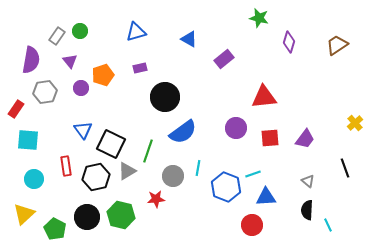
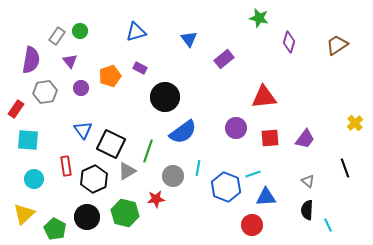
blue triangle at (189, 39): rotated 24 degrees clockwise
purple rectangle at (140, 68): rotated 40 degrees clockwise
orange pentagon at (103, 75): moved 7 px right, 1 px down
black hexagon at (96, 177): moved 2 px left, 2 px down; rotated 12 degrees counterclockwise
green hexagon at (121, 215): moved 4 px right, 2 px up
